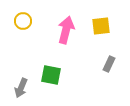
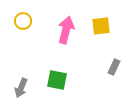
gray rectangle: moved 5 px right, 3 px down
green square: moved 6 px right, 5 px down
